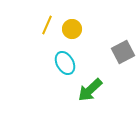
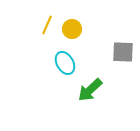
gray square: rotated 30 degrees clockwise
